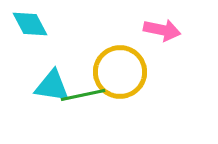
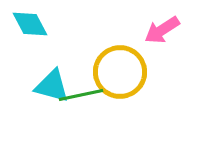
pink arrow: rotated 135 degrees clockwise
cyan triangle: rotated 6 degrees clockwise
green line: moved 2 px left
